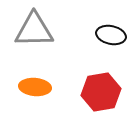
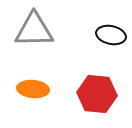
orange ellipse: moved 2 px left, 2 px down
red hexagon: moved 4 px left, 2 px down; rotated 15 degrees clockwise
